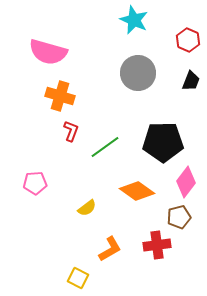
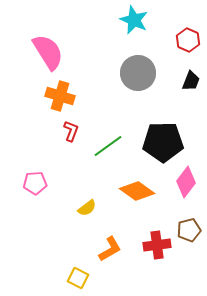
pink semicircle: rotated 138 degrees counterclockwise
green line: moved 3 px right, 1 px up
brown pentagon: moved 10 px right, 13 px down
